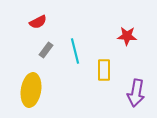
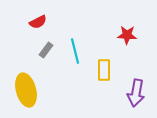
red star: moved 1 px up
yellow ellipse: moved 5 px left; rotated 24 degrees counterclockwise
